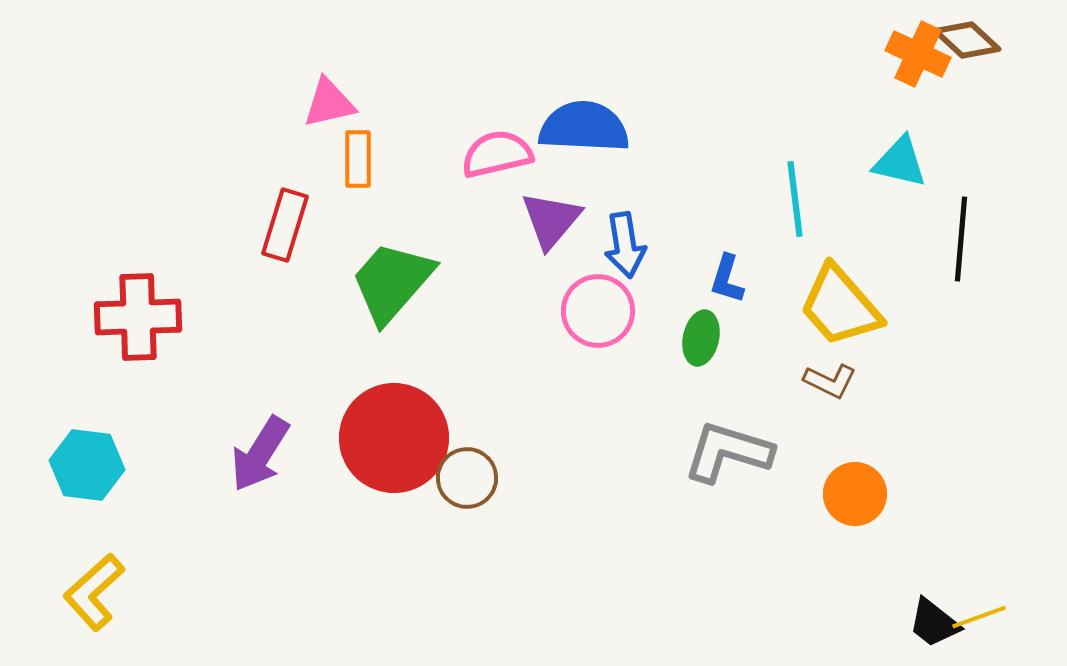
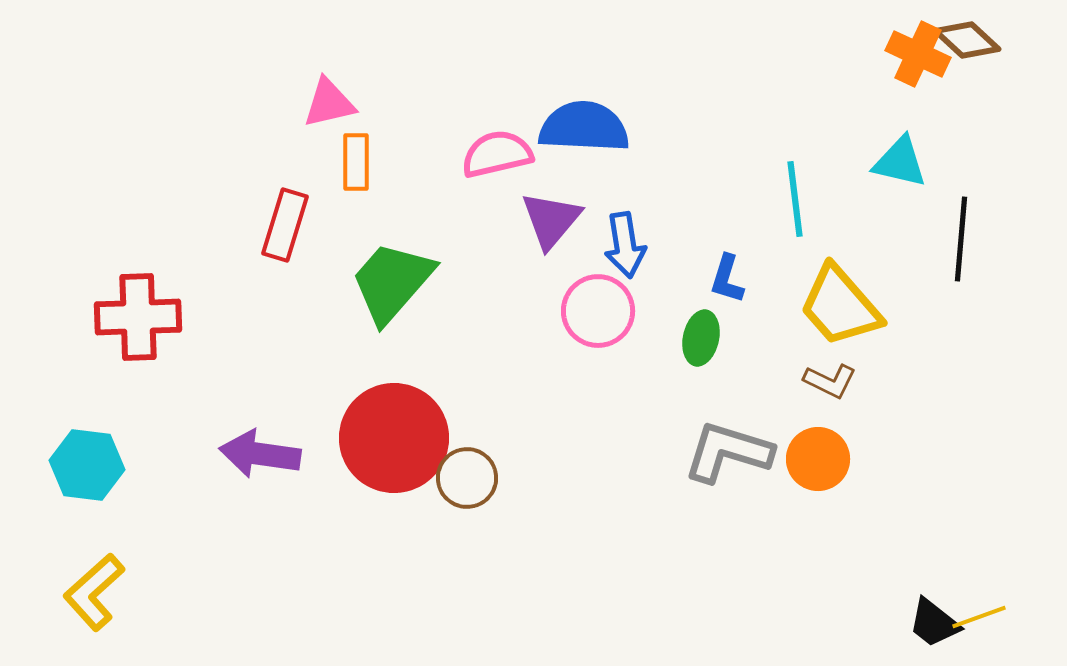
orange rectangle: moved 2 px left, 3 px down
purple arrow: rotated 66 degrees clockwise
orange circle: moved 37 px left, 35 px up
